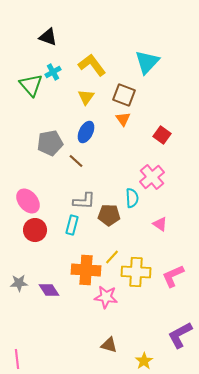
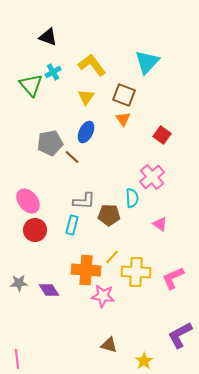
brown line: moved 4 px left, 4 px up
pink L-shape: moved 2 px down
pink star: moved 3 px left, 1 px up
